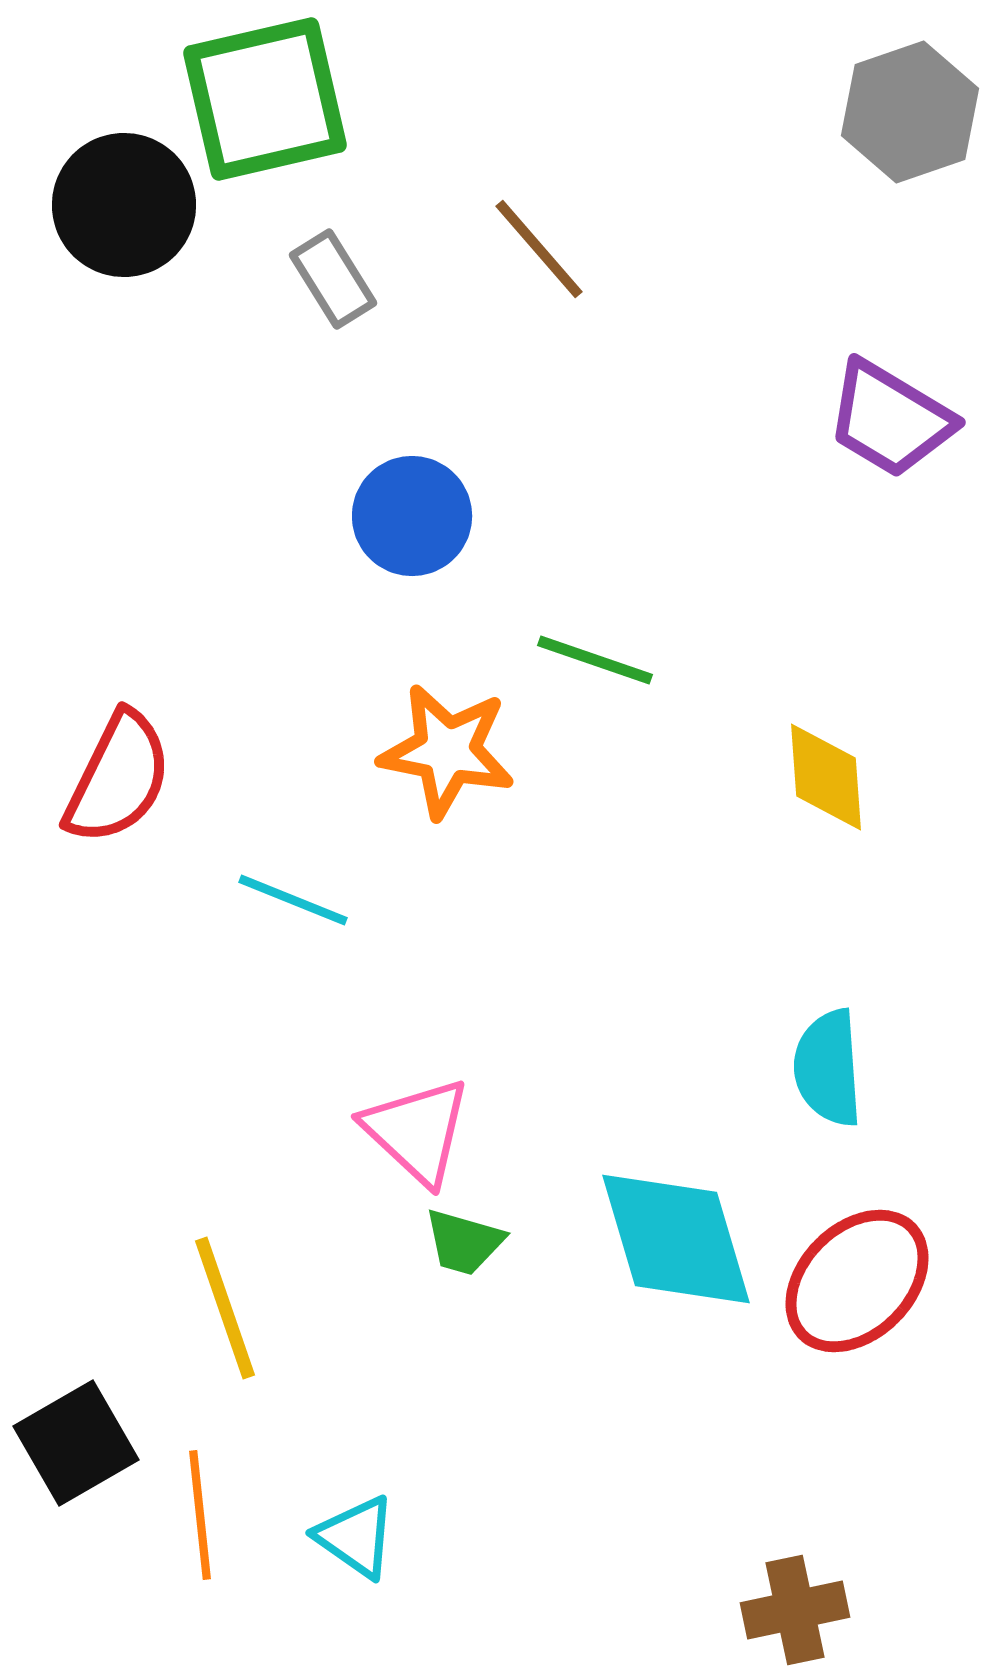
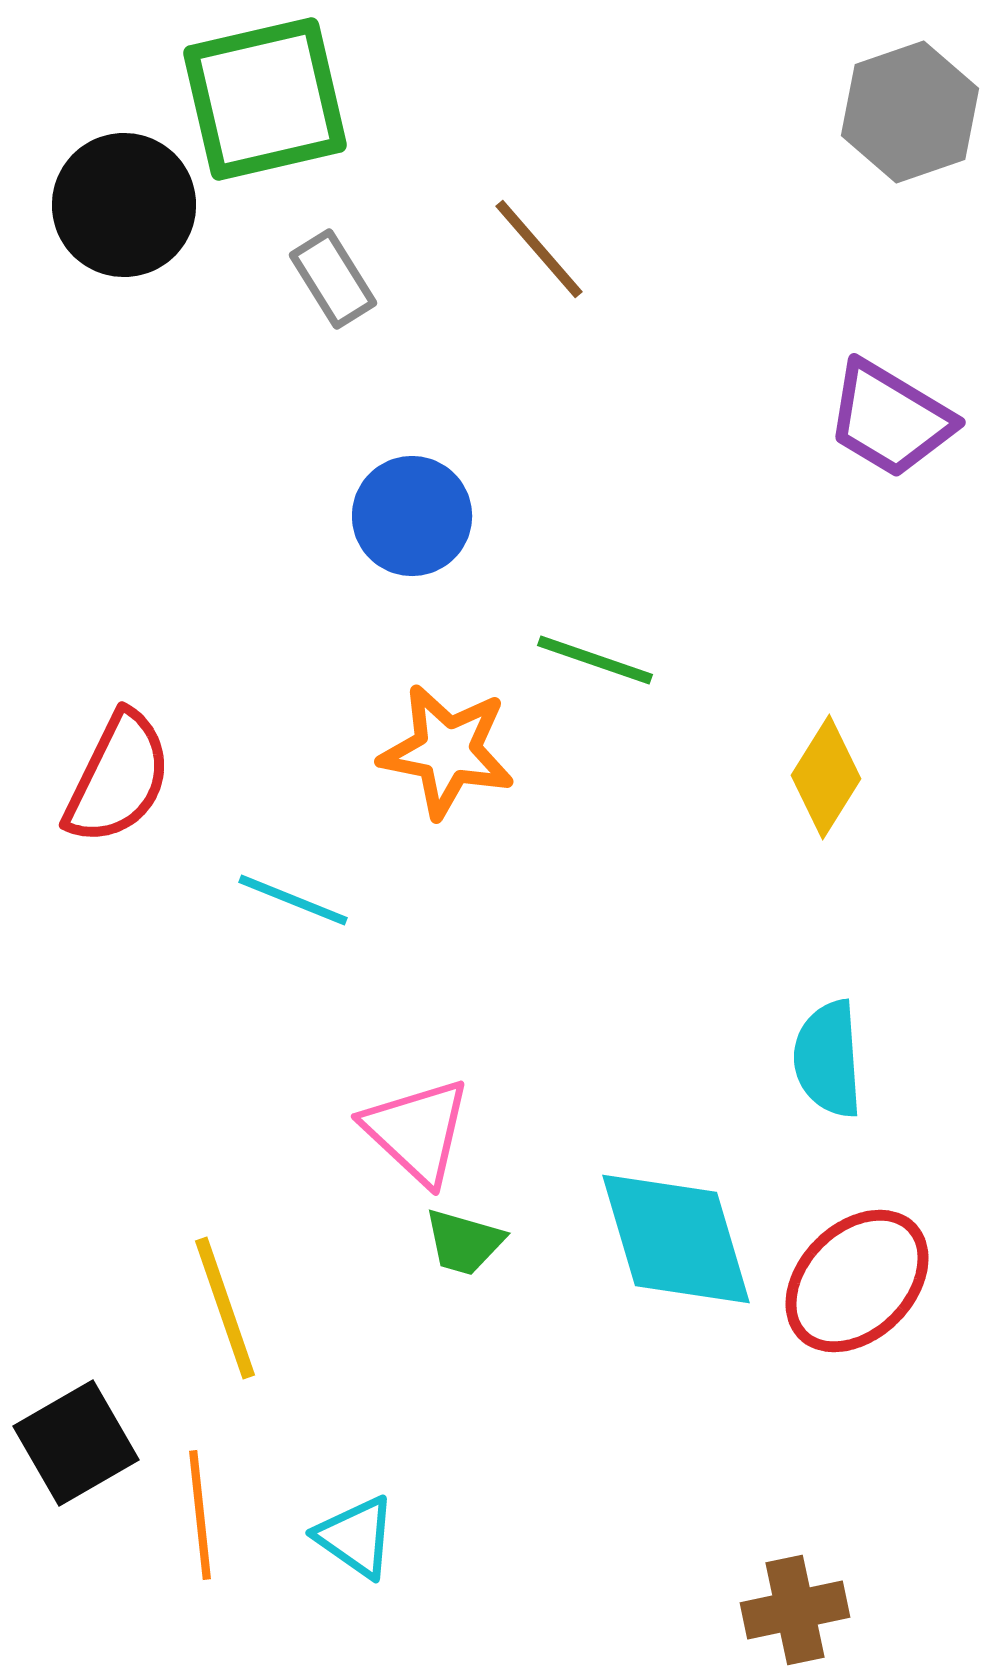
yellow diamond: rotated 36 degrees clockwise
cyan semicircle: moved 9 px up
